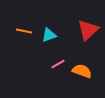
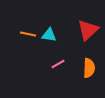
orange line: moved 4 px right, 3 px down
cyan triangle: rotated 28 degrees clockwise
orange semicircle: moved 7 px right, 3 px up; rotated 72 degrees clockwise
